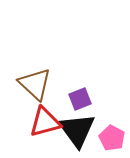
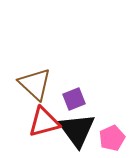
purple square: moved 6 px left
red triangle: moved 1 px left
pink pentagon: rotated 20 degrees clockwise
